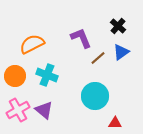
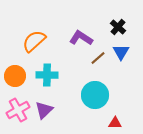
black cross: moved 1 px down
purple L-shape: rotated 35 degrees counterclockwise
orange semicircle: moved 2 px right, 3 px up; rotated 15 degrees counterclockwise
blue triangle: rotated 24 degrees counterclockwise
cyan cross: rotated 20 degrees counterclockwise
cyan circle: moved 1 px up
purple triangle: rotated 36 degrees clockwise
